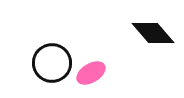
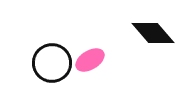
pink ellipse: moved 1 px left, 13 px up
